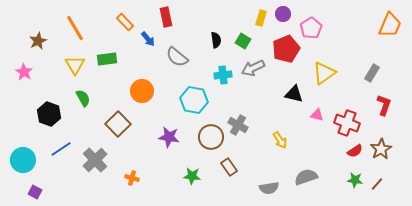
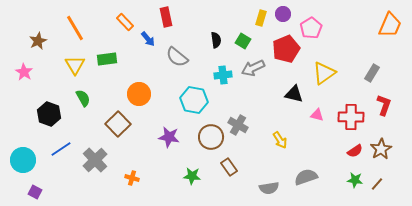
orange circle at (142, 91): moved 3 px left, 3 px down
red cross at (347, 123): moved 4 px right, 6 px up; rotated 20 degrees counterclockwise
